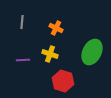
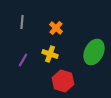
orange cross: rotated 16 degrees clockwise
green ellipse: moved 2 px right
purple line: rotated 56 degrees counterclockwise
